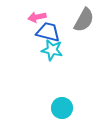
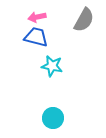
blue trapezoid: moved 12 px left, 5 px down
cyan star: moved 16 px down
cyan circle: moved 9 px left, 10 px down
